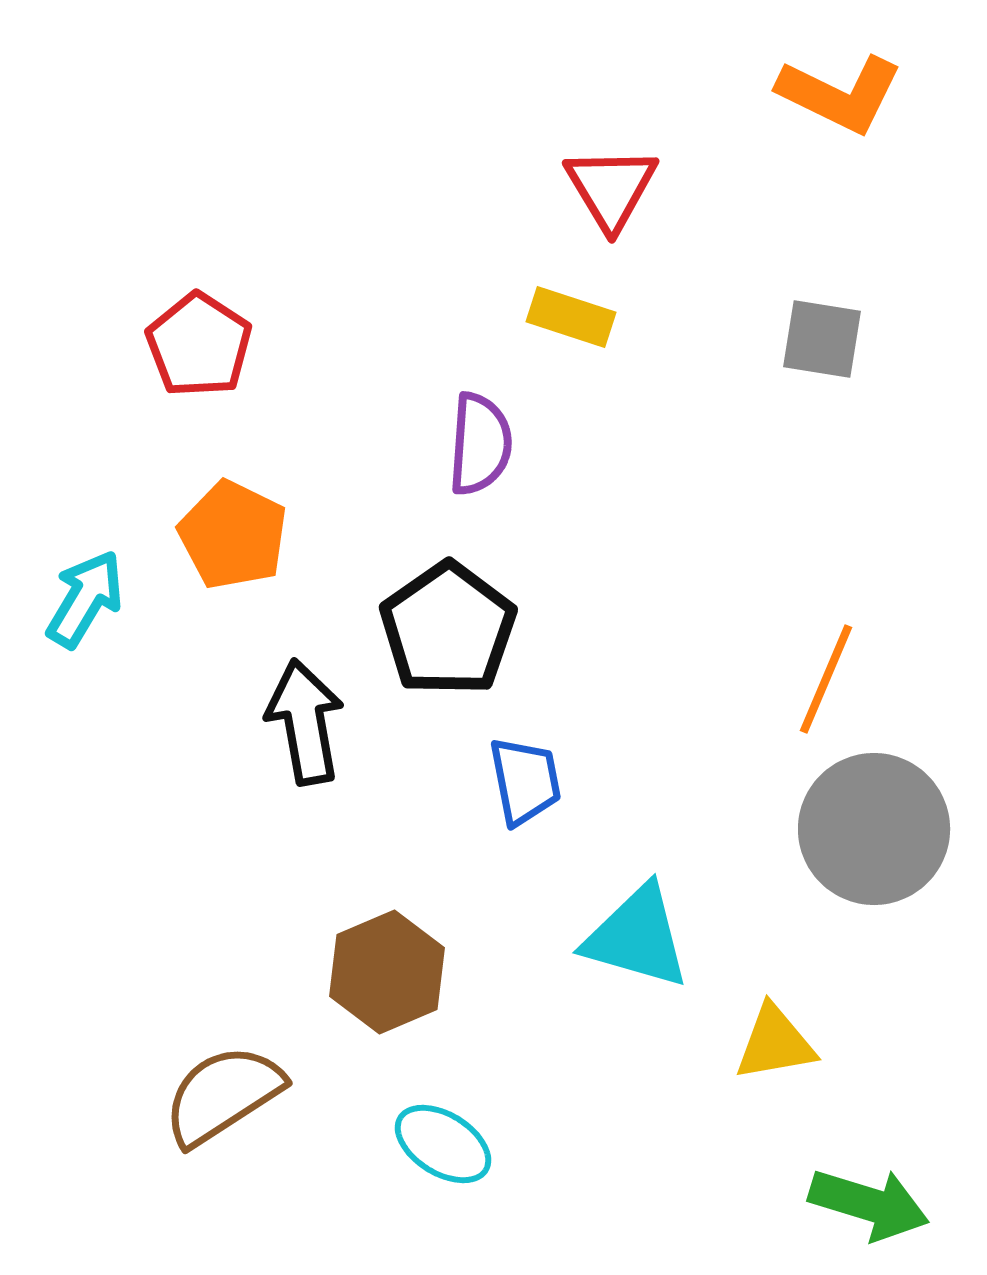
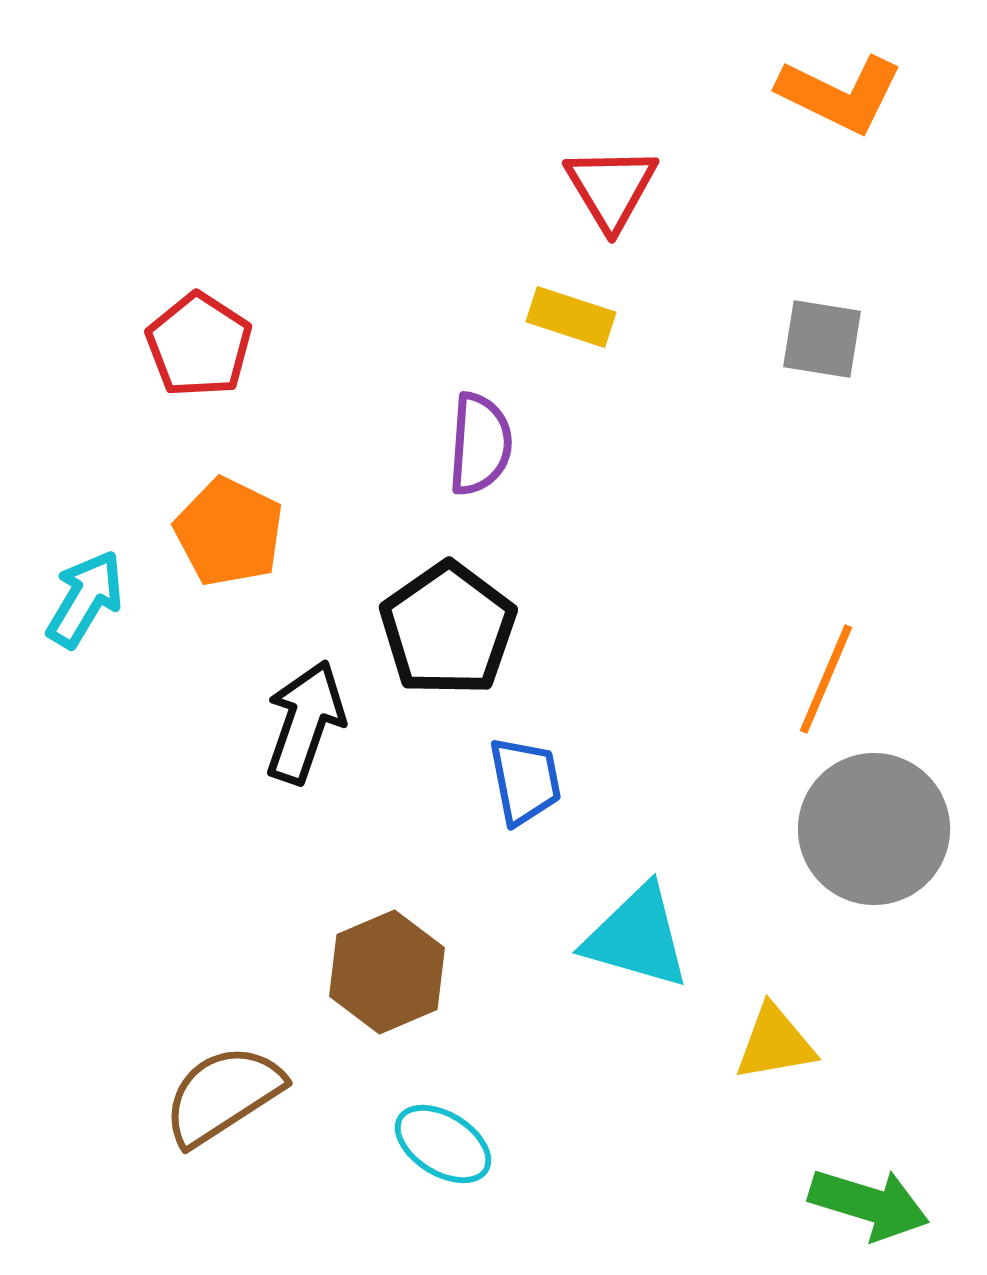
orange pentagon: moved 4 px left, 3 px up
black arrow: rotated 29 degrees clockwise
